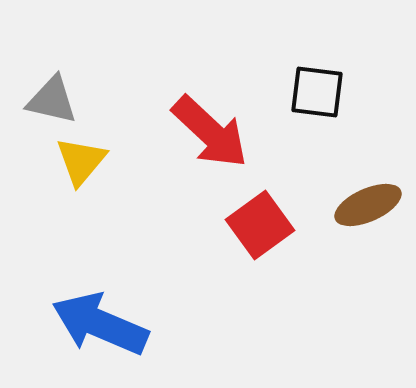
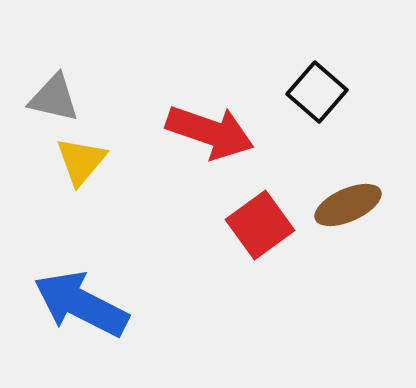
black square: rotated 34 degrees clockwise
gray triangle: moved 2 px right, 2 px up
red arrow: rotated 24 degrees counterclockwise
brown ellipse: moved 20 px left
blue arrow: moved 19 px left, 20 px up; rotated 4 degrees clockwise
